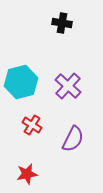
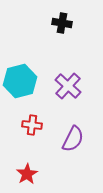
cyan hexagon: moved 1 px left, 1 px up
red cross: rotated 24 degrees counterclockwise
red star: rotated 20 degrees counterclockwise
